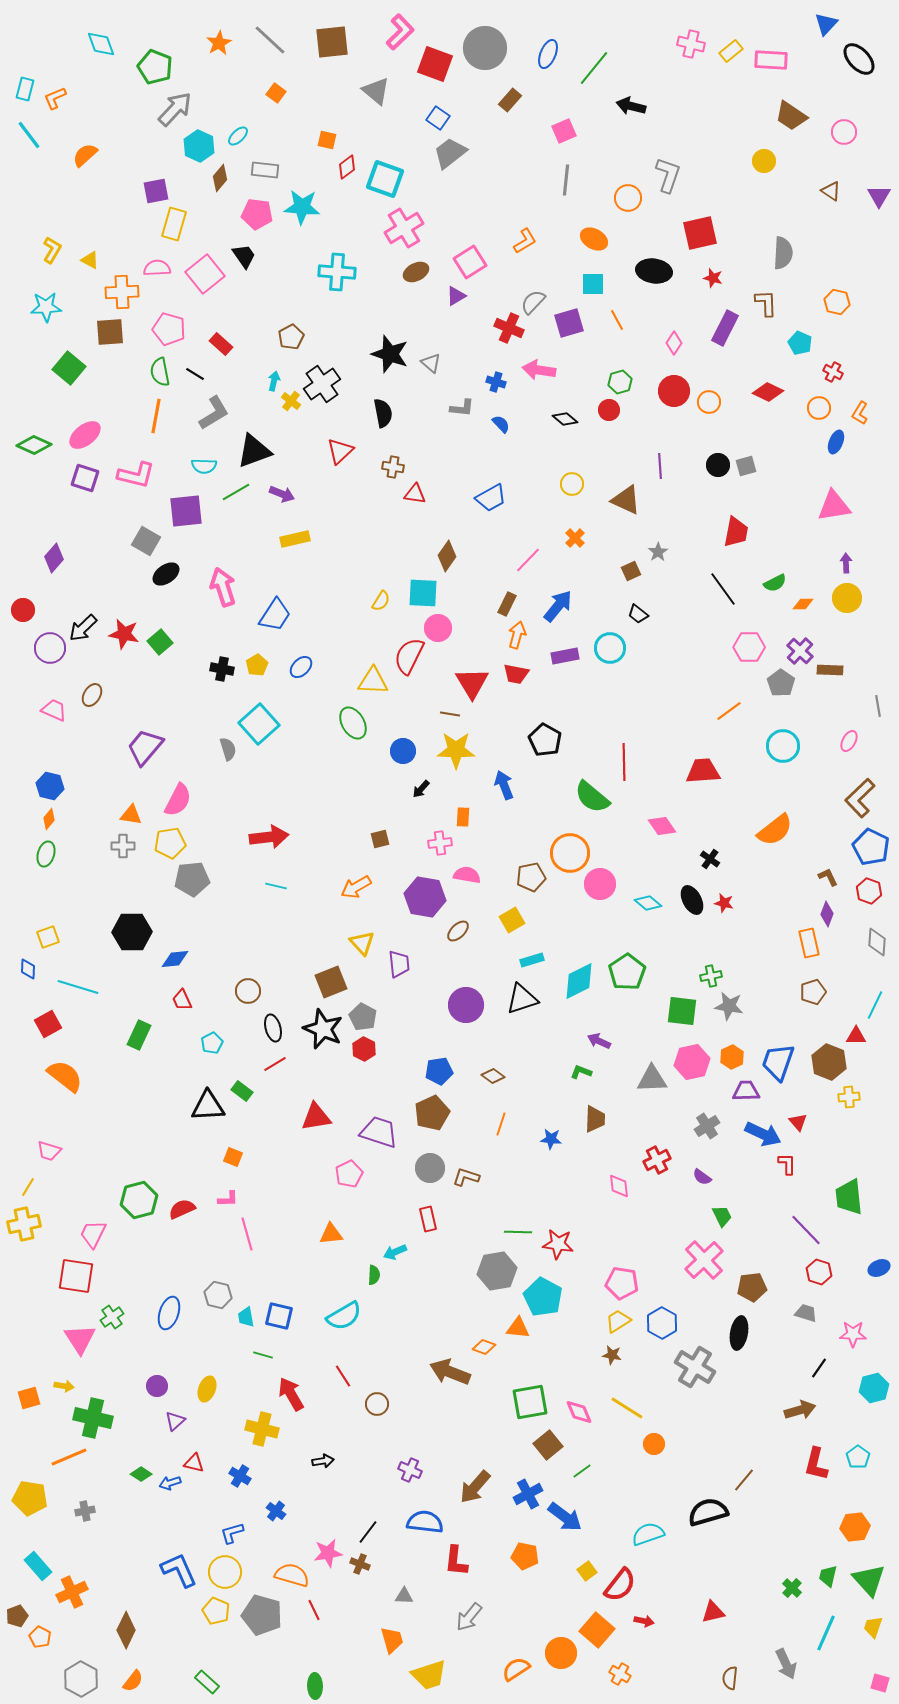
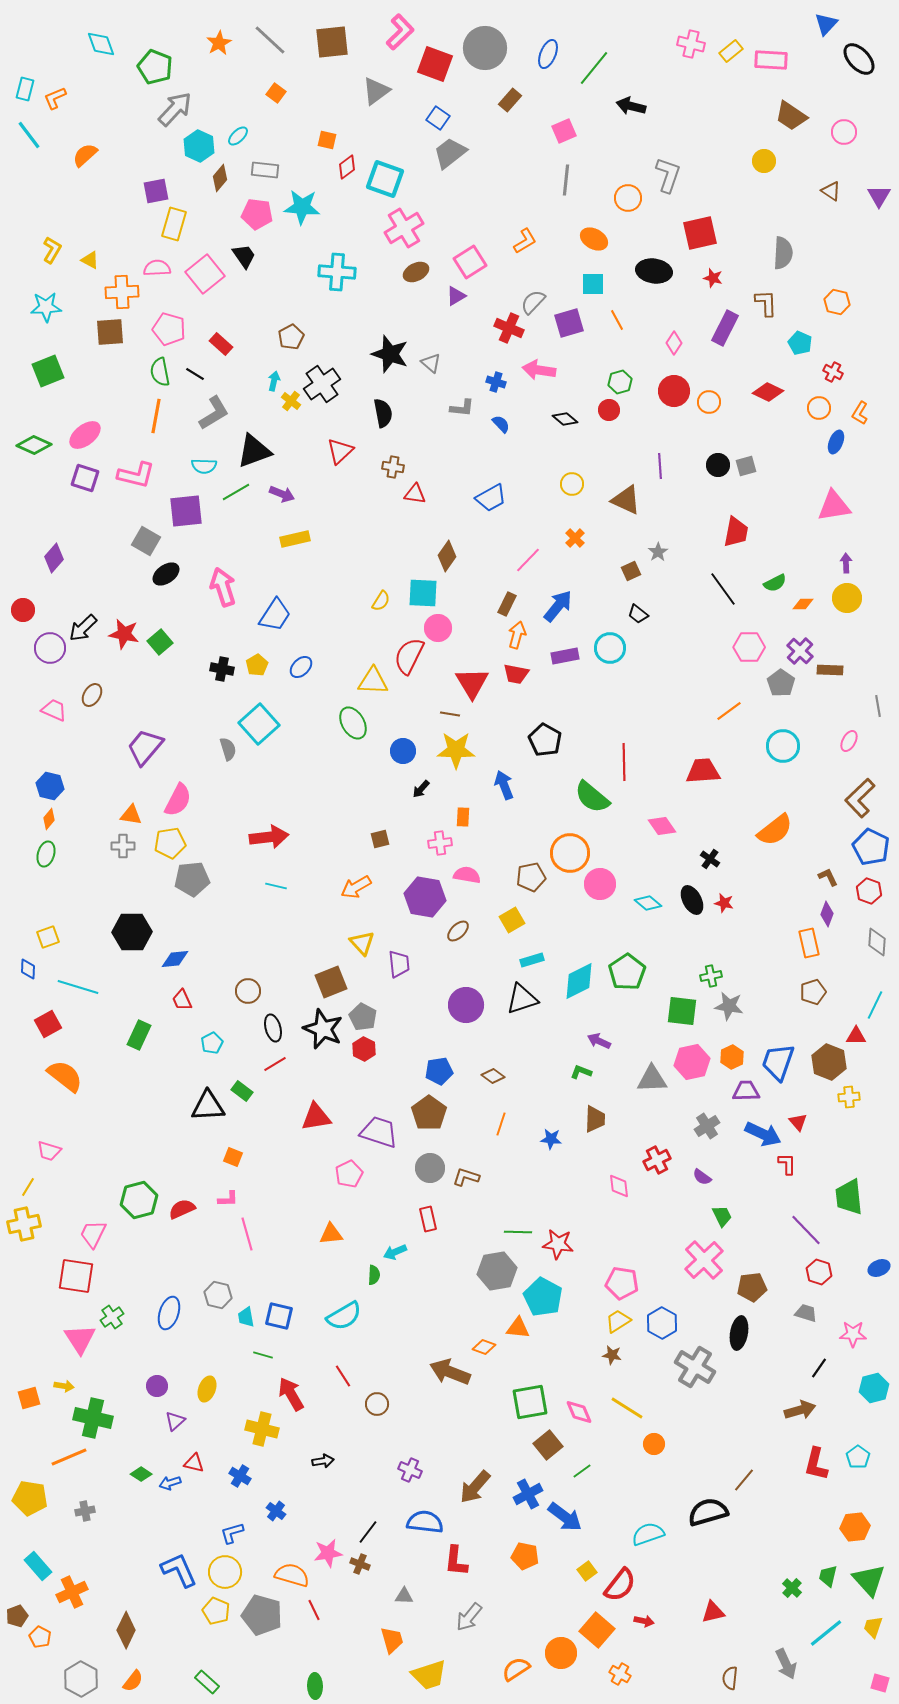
gray triangle at (376, 91): rotated 44 degrees clockwise
green square at (69, 368): moved 21 px left, 3 px down; rotated 28 degrees clockwise
brown pentagon at (432, 1113): moved 3 px left; rotated 12 degrees counterclockwise
cyan line at (826, 1633): rotated 27 degrees clockwise
